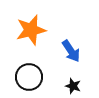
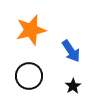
black circle: moved 1 px up
black star: rotated 21 degrees clockwise
